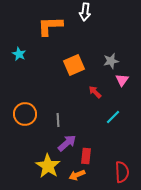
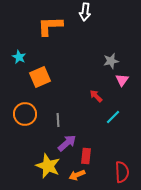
cyan star: moved 3 px down
orange square: moved 34 px left, 12 px down
red arrow: moved 1 px right, 4 px down
yellow star: rotated 10 degrees counterclockwise
